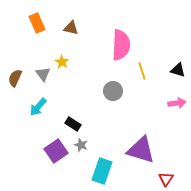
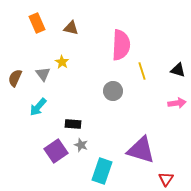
black rectangle: rotated 28 degrees counterclockwise
